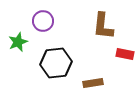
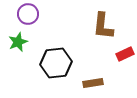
purple circle: moved 15 px left, 7 px up
red rectangle: rotated 36 degrees counterclockwise
